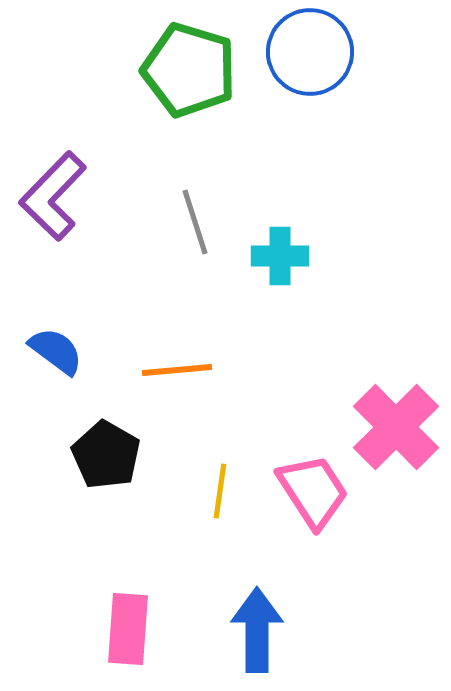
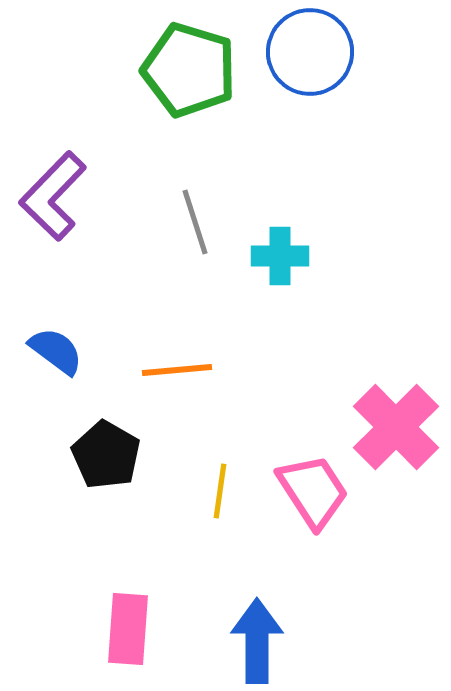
blue arrow: moved 11 px down
